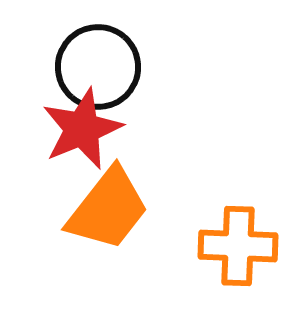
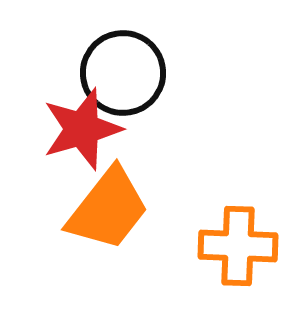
black circle: moved 25 px right, 6 px down
red star: rotated 6 degrees clockwise
